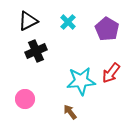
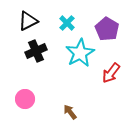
cyan cross: moved 1 px left, 1 px down
cyan star: moved 1 px left, 28 px up; rotated 24 degrees counterclockwise
